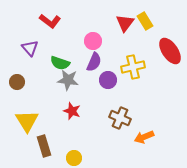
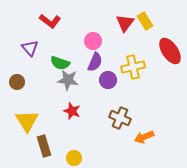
purple semicircle: moved 1 px right
